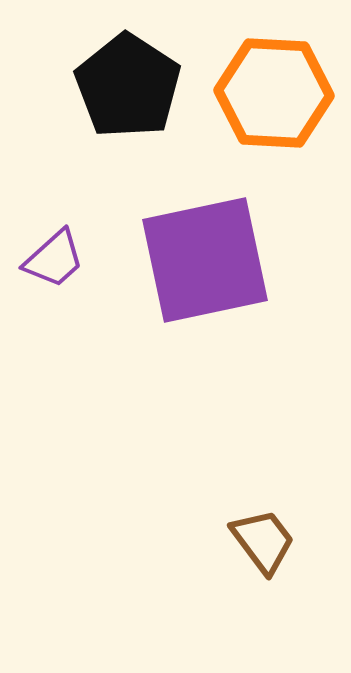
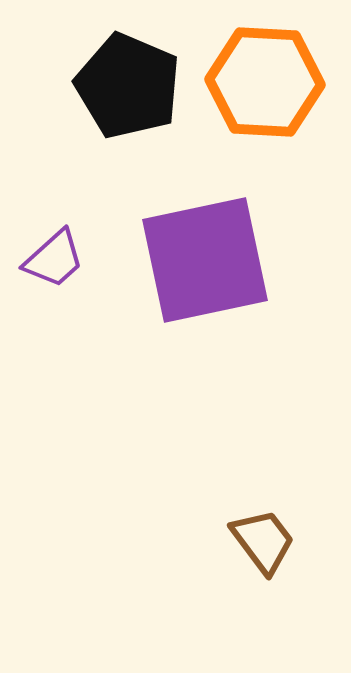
black pentagon: rotated 10 degrees counterclockwise
orange hexagon: moved 9 px left, 11 px up
